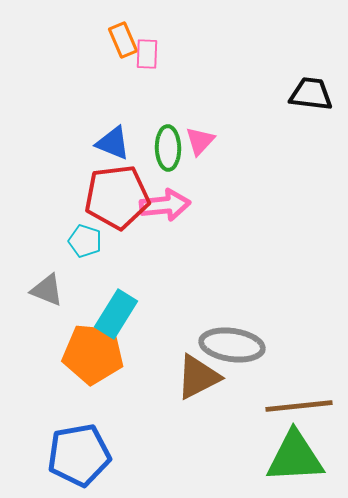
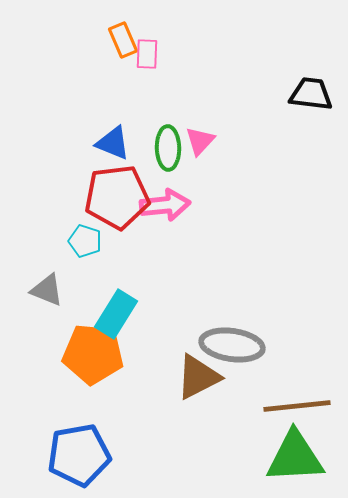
brown line: moved 2 px left
